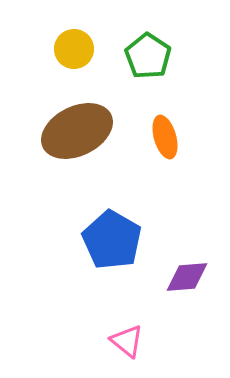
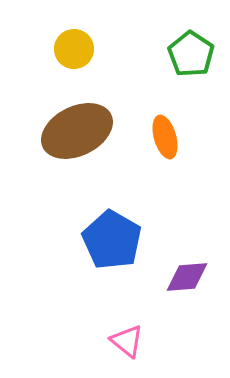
green pentagon: moved 43 px right, 2 px up
